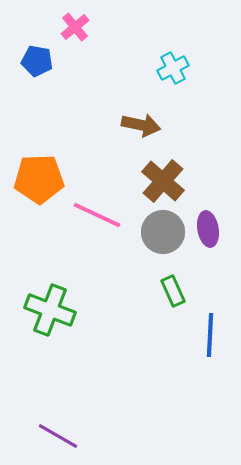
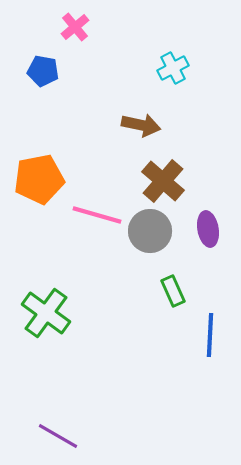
blue pentagon: moved 6 px right, 10 px down
orange pentagon: rotated 9 degrees counterclockwise
pink line: rotated 9 degrees counterclockwise
gray circle: moved 13 px left, 1 px up
green cross: moved 4 px left, 3 px down; rotated 15 degrees clockwise
